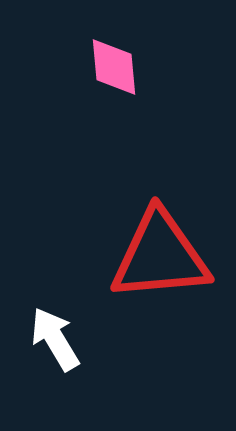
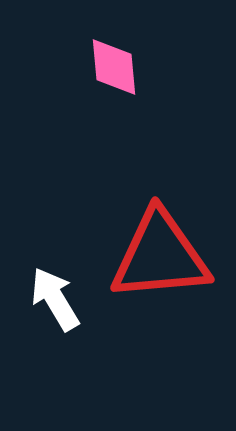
white arrow: moved 40 px up
